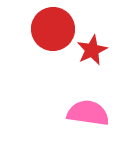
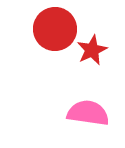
red circle: moved 2 px right
